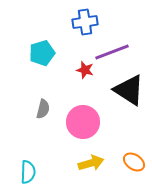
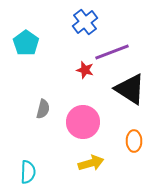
blue cross: rotated 30 degrees counterclockwise
cyan pentagon: moved 16 px left, 10 px up; rotated 20 degrees counterclockwise
black triangle: moved 1 px right, 1 px up
orange ellipse: moved 21 px up; rotated 55 degrees clockwise
